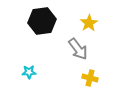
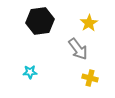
black hexagon: moved 2 px left
cyan star: moved 1 px right
